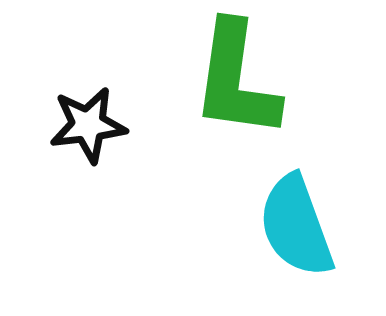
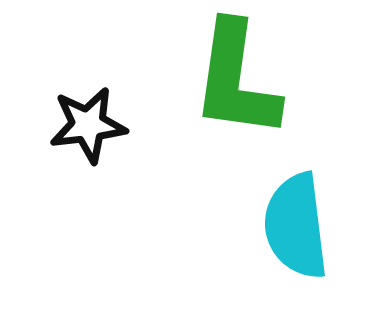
cyan semicircle: rotated 13 degrees clockwise
